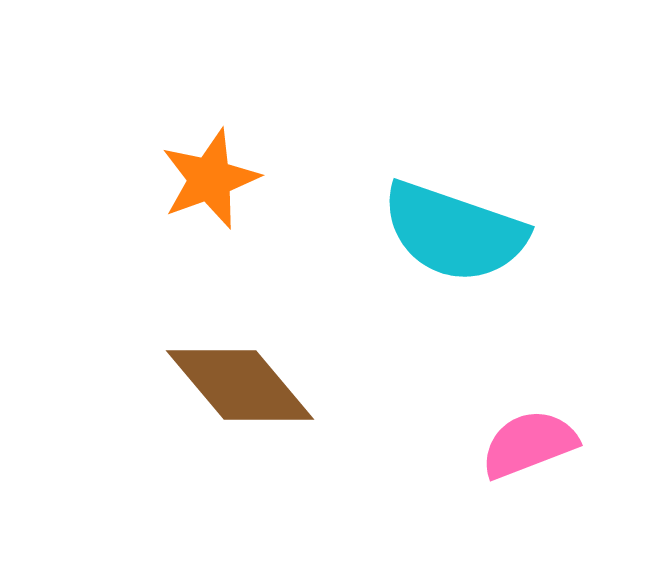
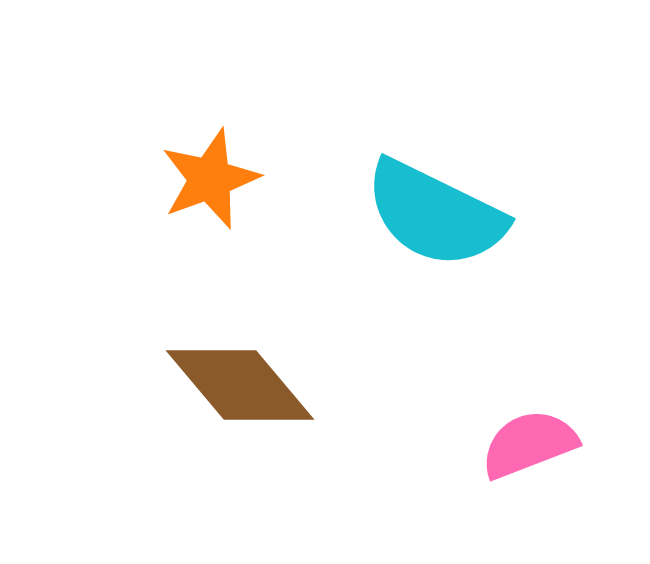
cyan semicircle: moved 19 px left, 18 px up; rotated 7 degrees clockwise
